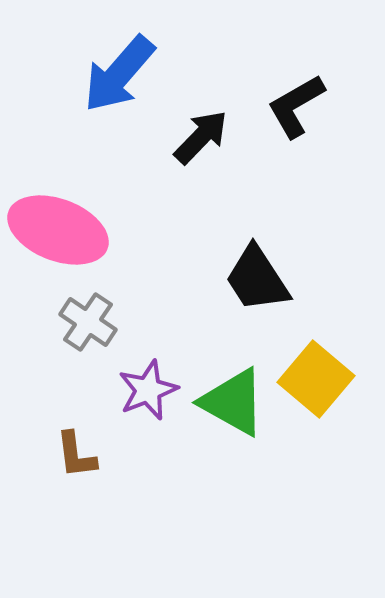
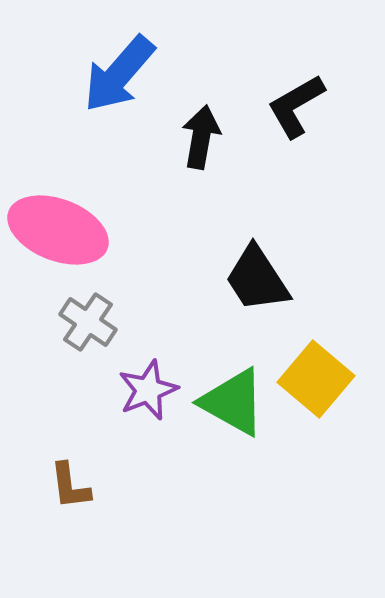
black arrow: rotated 34 degrees counterclockwise
brown L-shape: moved 6 px left, 31 px down
